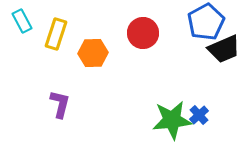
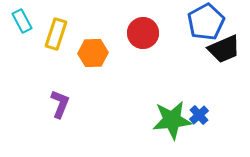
purple L-shape: rotated 8 degrees clockwise
